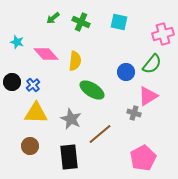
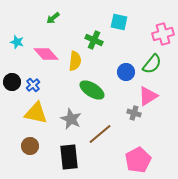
green cross: moved 13 px right, 18 px down
yellow triangle: rotated 10 degrees clockwise
pink pentagon: moved 5 px left, 2 px down
